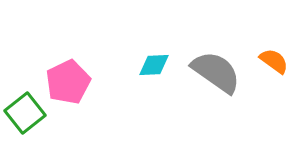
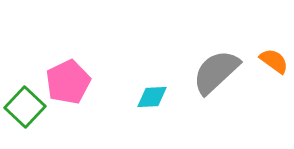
cyan diamond: moved 2 px left, 32 px down
gray semicircle: rotated 78 degrees counterclockwise
green square: moved 6 px up; rotated 9 degrees counterclockwise
